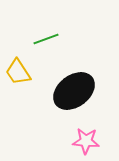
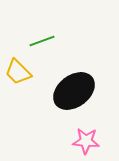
green line: moved 4 px left, 2 px down
yellow trapezoid: rotated 12 degrees counterclockwise
